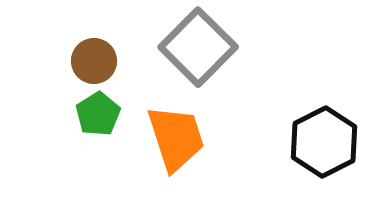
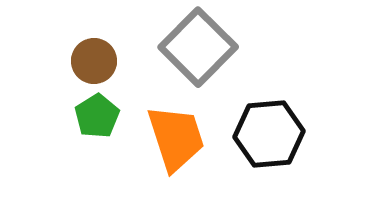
green pentagon: moved 1 px left, 2 px down
black hexagon: moved 55 px left, 8 px up; rotated 22 degrees clockwise
